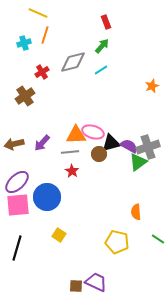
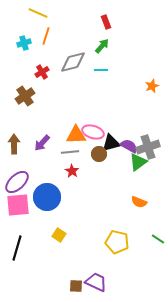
orange line: moved 1 px right, 1 px down
cyan line: rotated 32 degrees clockwise
brown arrow: rotated 102 degrees clockwise
orange semicircle: moved 3 px right, 10 px up; rotated 63 degrees counterclockwise
